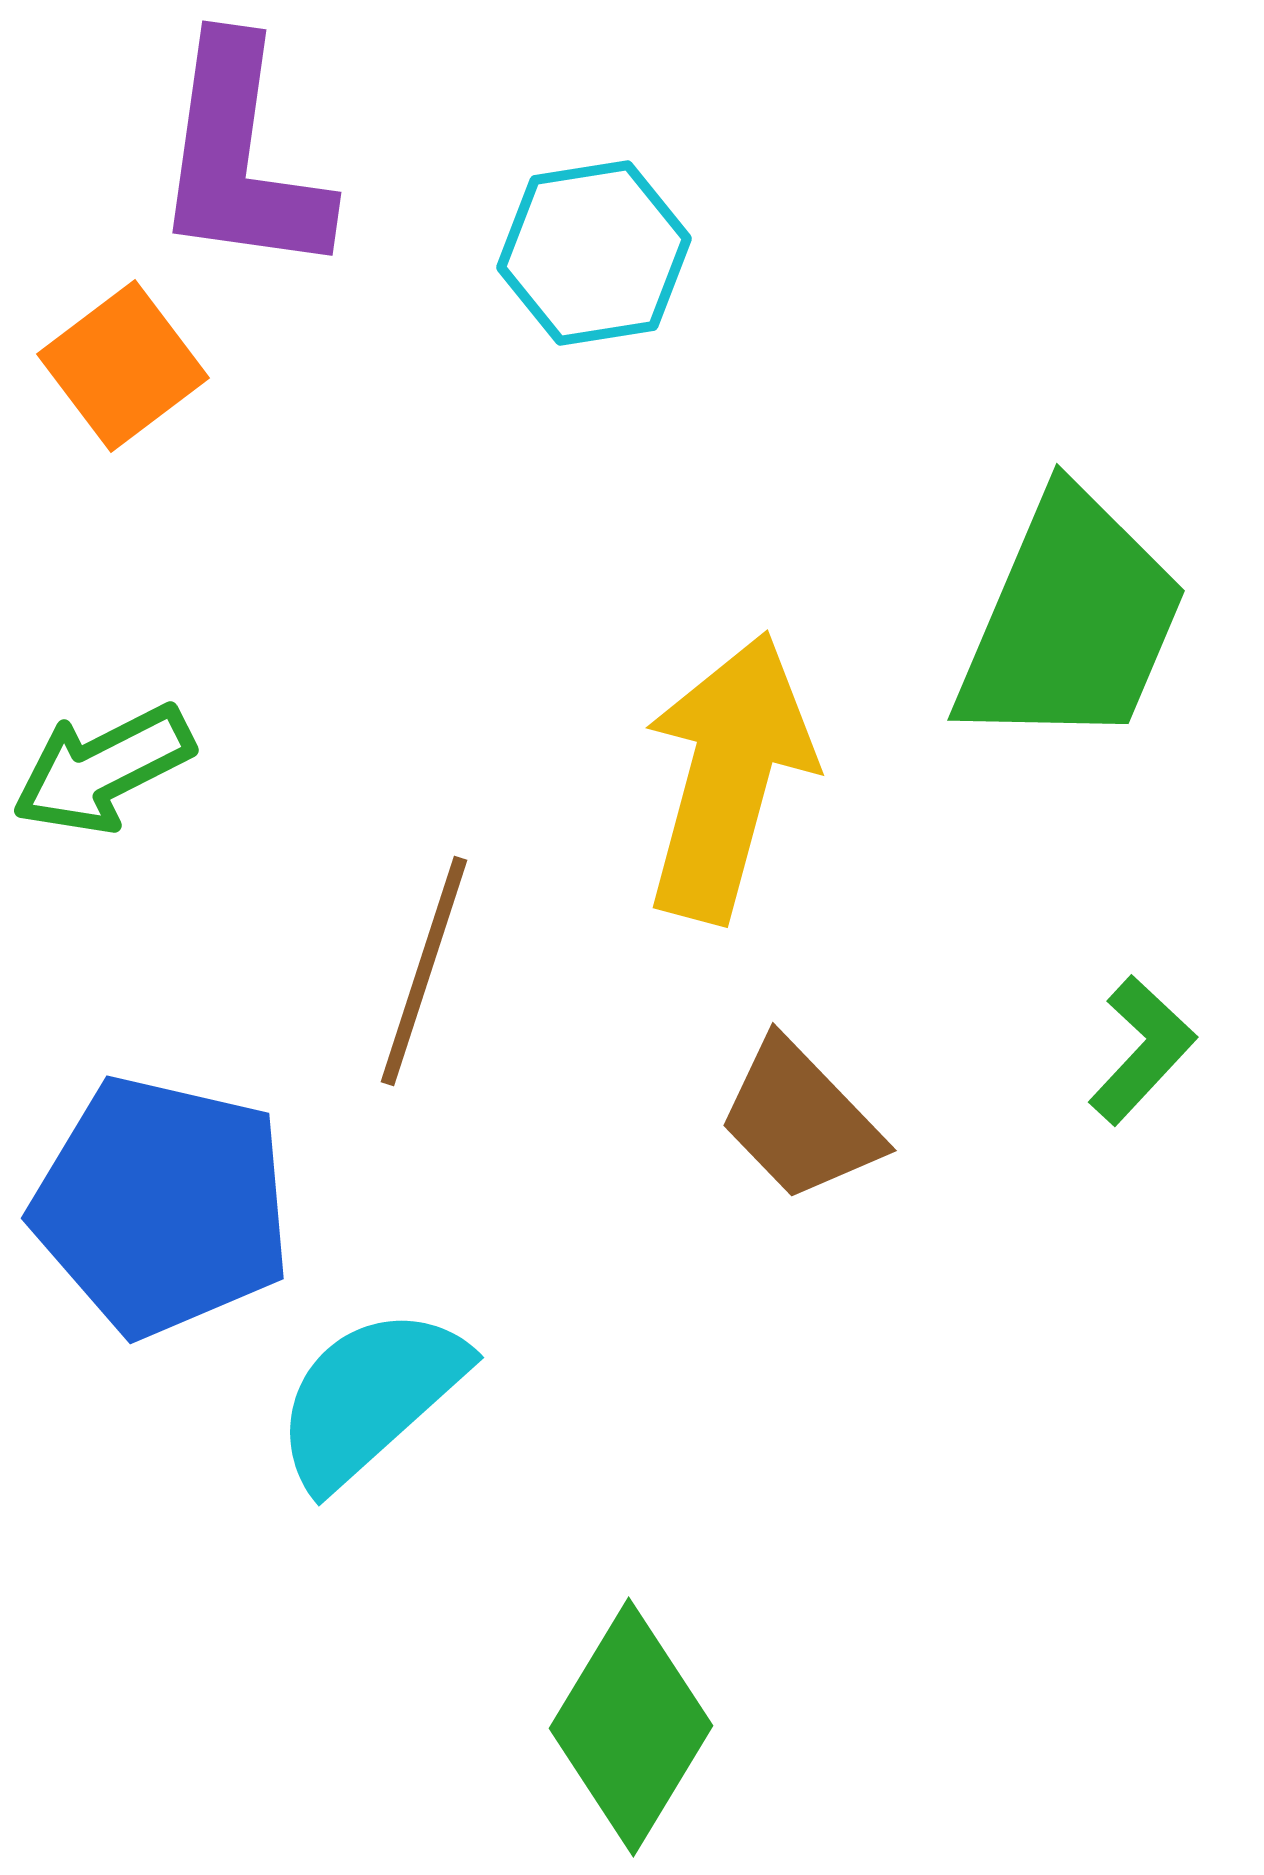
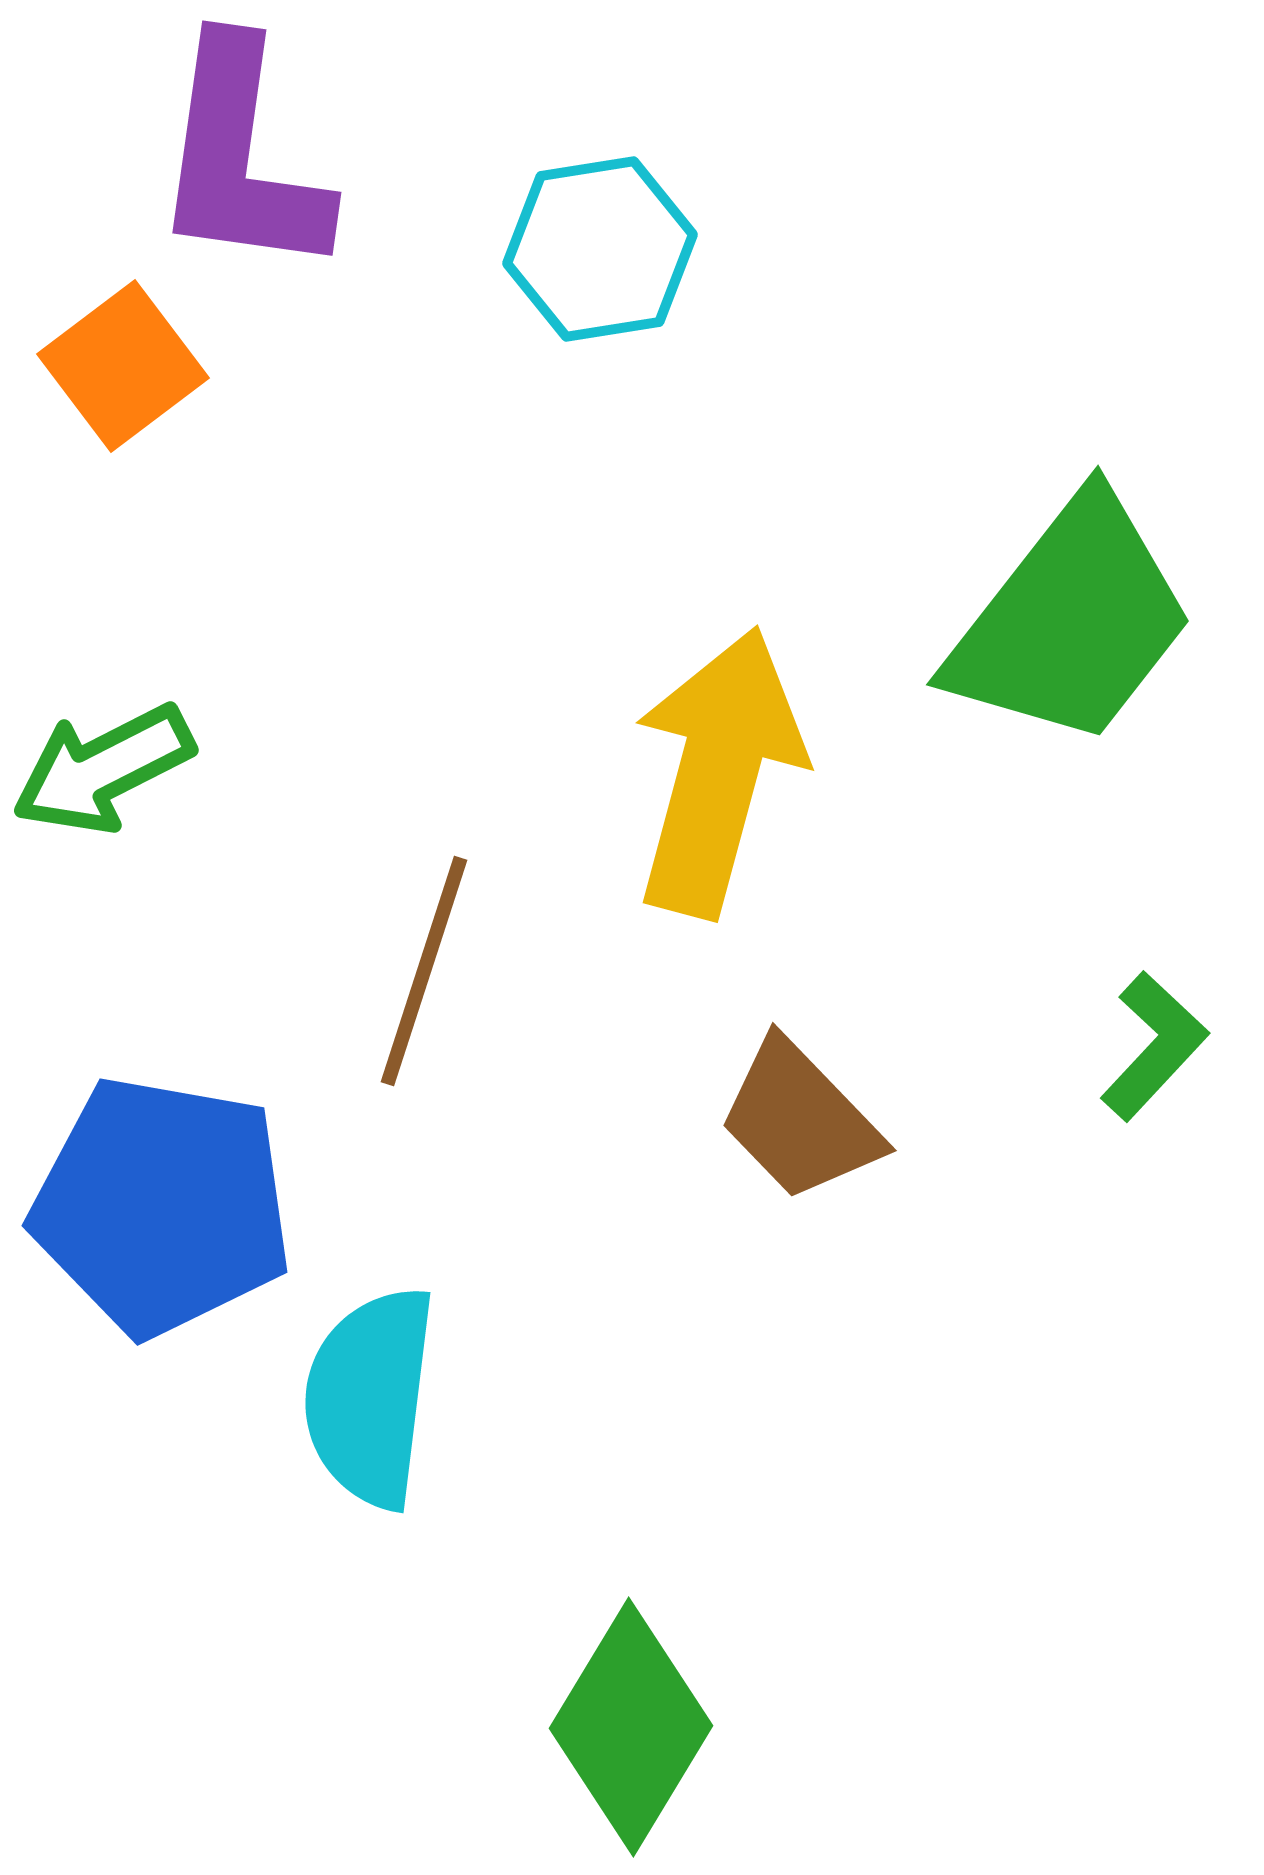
cyan hexagon: moved 6 px right, 4 px up
green trapezoid: rotated 15 degrees clockwise
yellow arrow: moved 10 px left, 5 px up
green L-shape: moved 12 px right, 4 px up
blue pentagon: rotated 3 degrees counterclockwise
cyan semicircle: rotated 41 degrees counterclockwise
